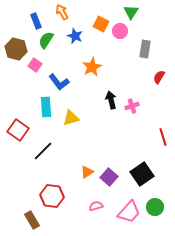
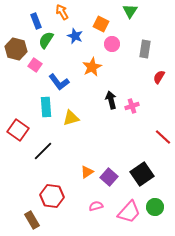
green triangle: moved 1 px left, 1 px up
pink circle: moved 8 px left, 13 px down
red line: rotated 30 degrees counterclockwise
